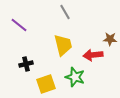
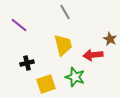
brown star: rotated 24 degrees clockwise
black cross: moved 1 px right, 1 px up
